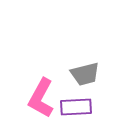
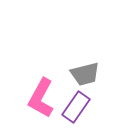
purple rectangle: rotated 52 degrees counterclockwise
